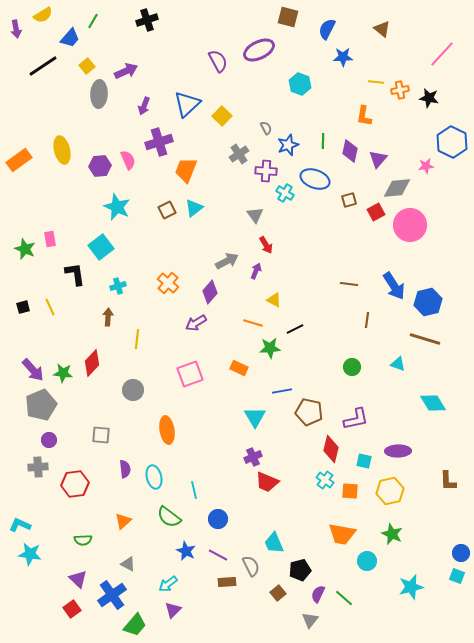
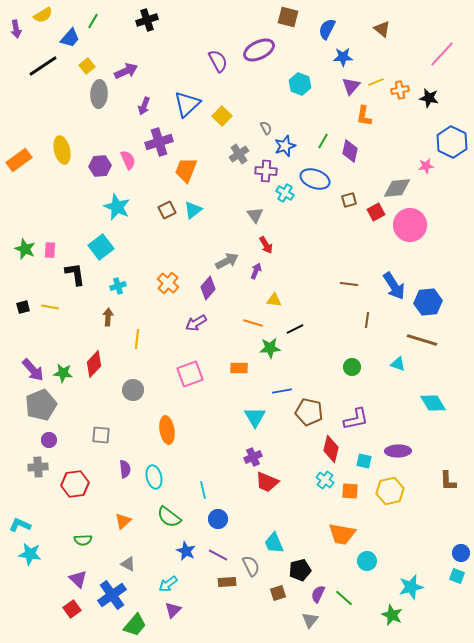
yellow line at (376, 82): rotated 28 degrees counterclockwise
green line at (323, 141): rotated 28 degrees clockwise
blue star at (288, 145): moved 3 px left, 1 px down
purple triangle at (378, 159): moved 27 px left, 73 px up
cyan triangle at (194, 208): moved 1 px left, 2 px down
pink rectangle at (50, 239): moved 11 px down; rotated 14 degrees clockwise
purple diamond at (210, 292): moved 2 px left, 4 px up
yellow triangle at (274, 300): rotated 21 degrees counterclockwise
blue hexagon at (428, 302): rotated 8 degrees clockwise
yellow line at (50, 307): rotated 54 degrees counterclockwise
brown line at (425, 339): moved 3 px left, 1 px down
red diamond at (92, 363): moved 2 px right, 1 px down
orange rectangle at (239, 368): rotated 24 degrees counterclockwise
cyan line at (194, 490): moved 9 px right
green star at (392, 534): moved 81 px down
brown square at (278, 593): rotated 21 degrees clockwise
